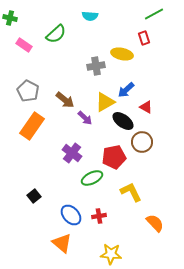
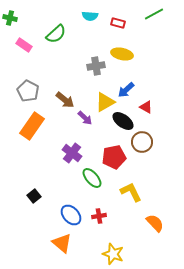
red rectangle: moved 26 px left, 15 px up; rotated 56 degrees counterclockwise
green ellipse: rotated 75 degrees clockwise
yellow star: moved 2 px right; rotated 15 degrees clockwise
